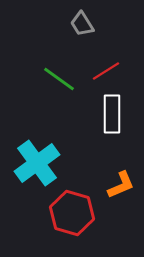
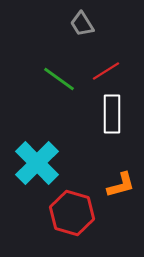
cyan cross: rotated 9 degrees counterclockwise
orange L-shape: rotated 8 degrees clockwise
